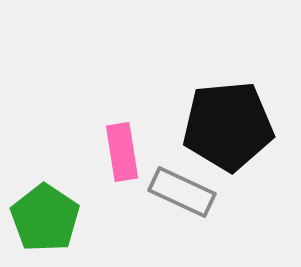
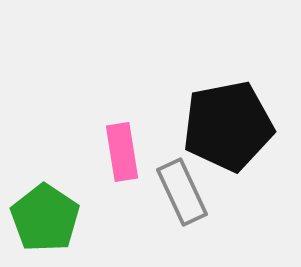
black pentagon: rotated 6 degrees counterclockwise
gray rectangle: rotated 40 degrees clockwise
